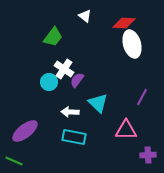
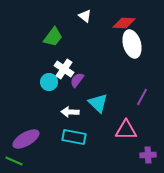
purple ellipse: moved 1 px right, 8 px down; rotated 8 degrees clockwise
